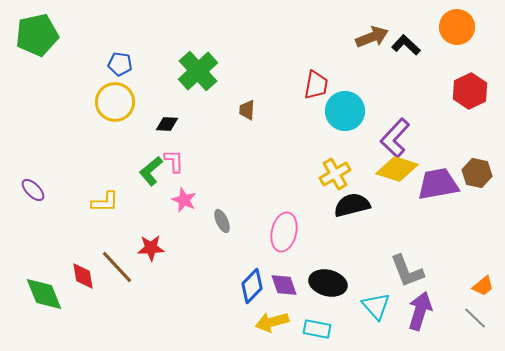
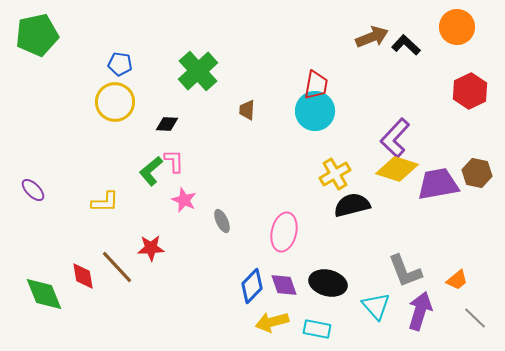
cyan circle: moved 30 px left
gray L-shape: moved 2 px left
orange trapezoid: moved 26 px left, 6 px up
